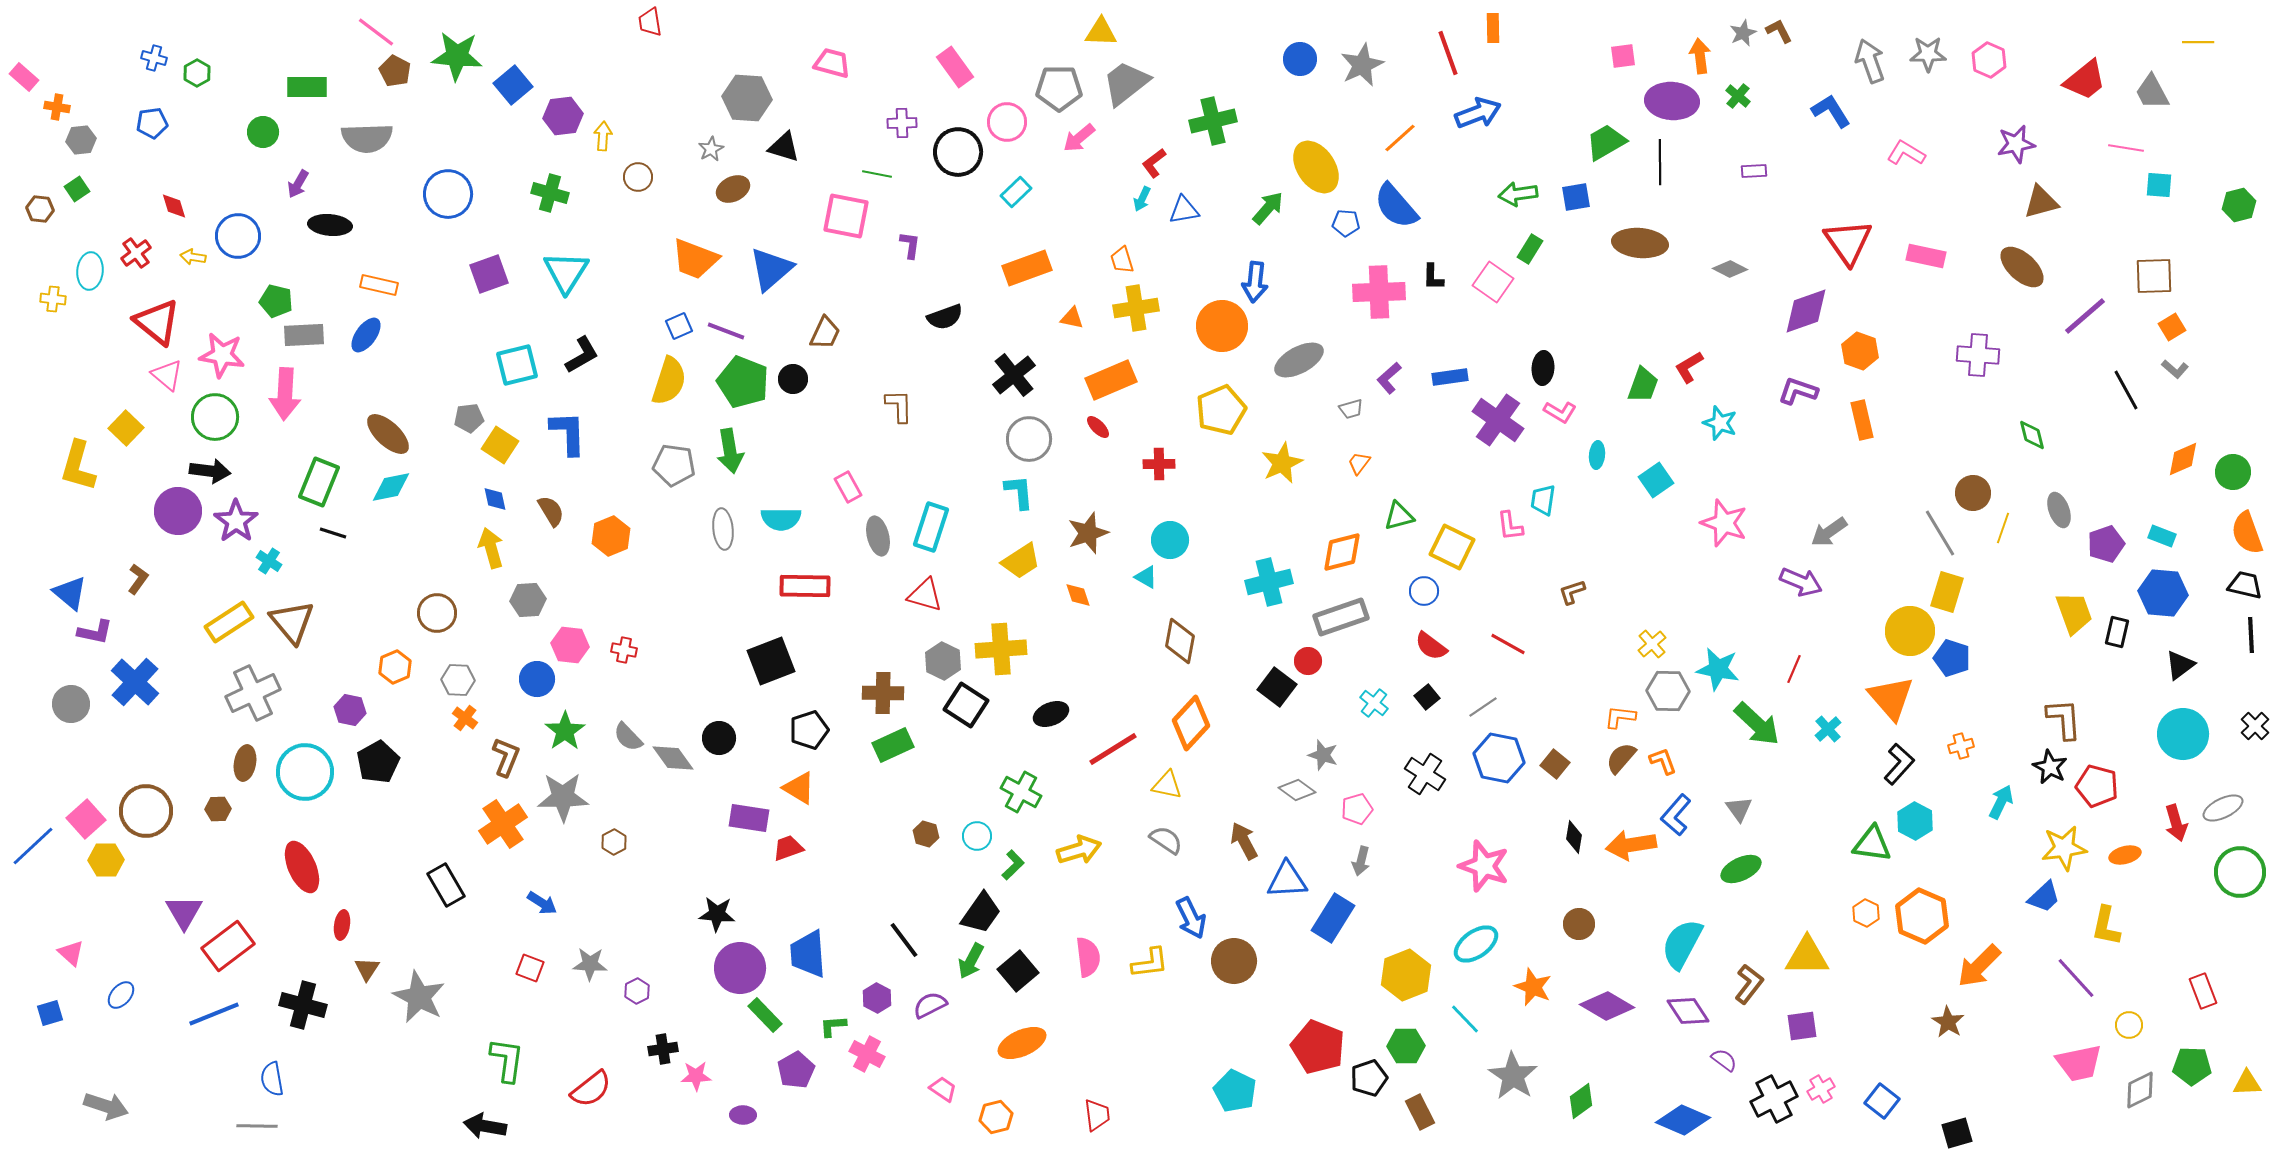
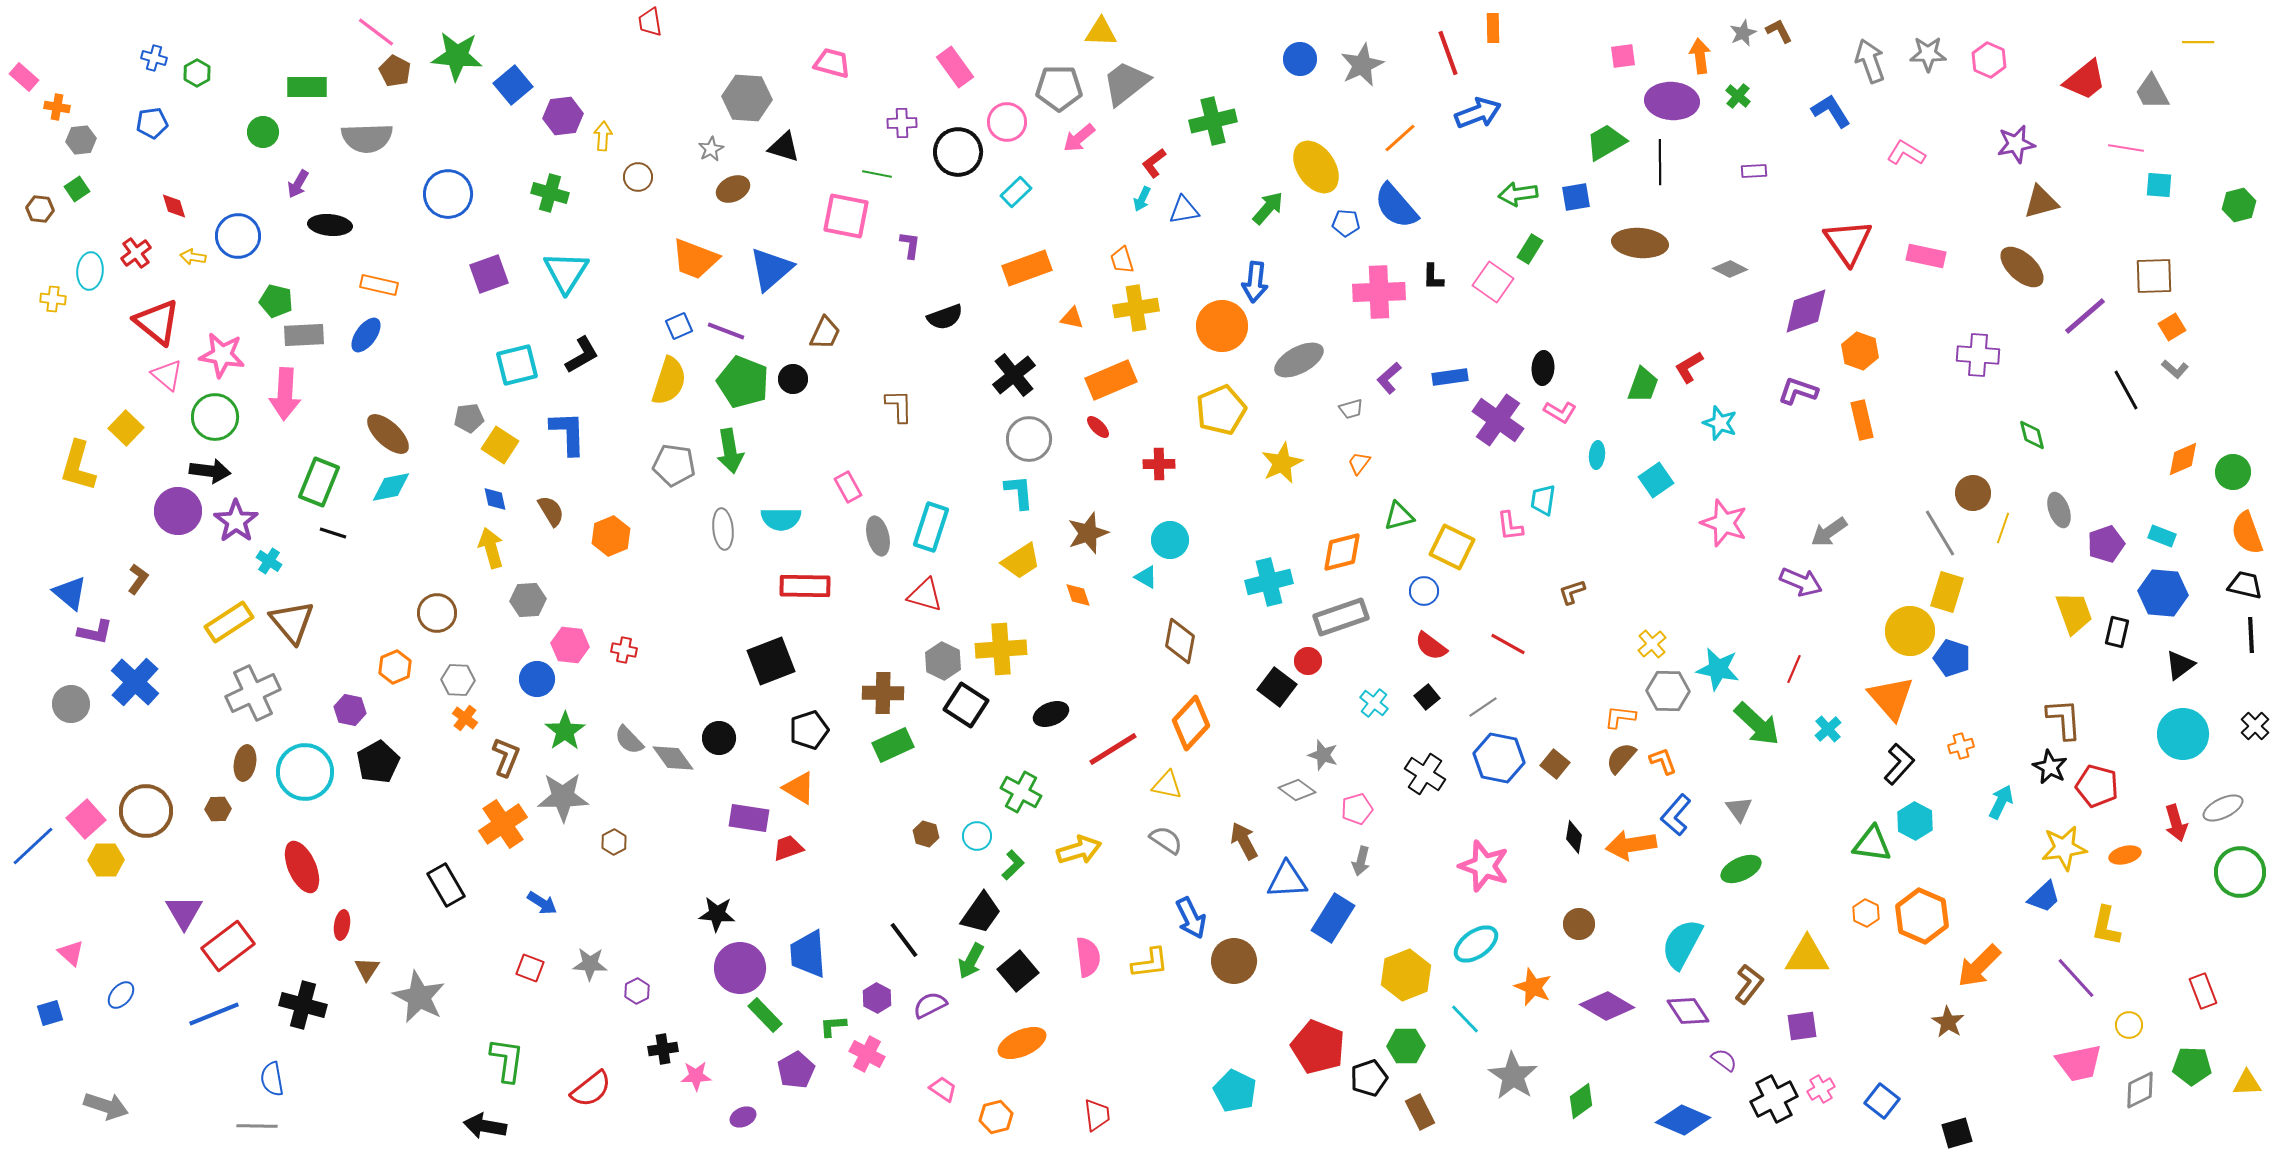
gray semicircle at (628, 737): moved 1 px right, 3 px down
purple ellipse at (743, 1115): moved 2 px down; rotated 25 degrees counterclockwise
